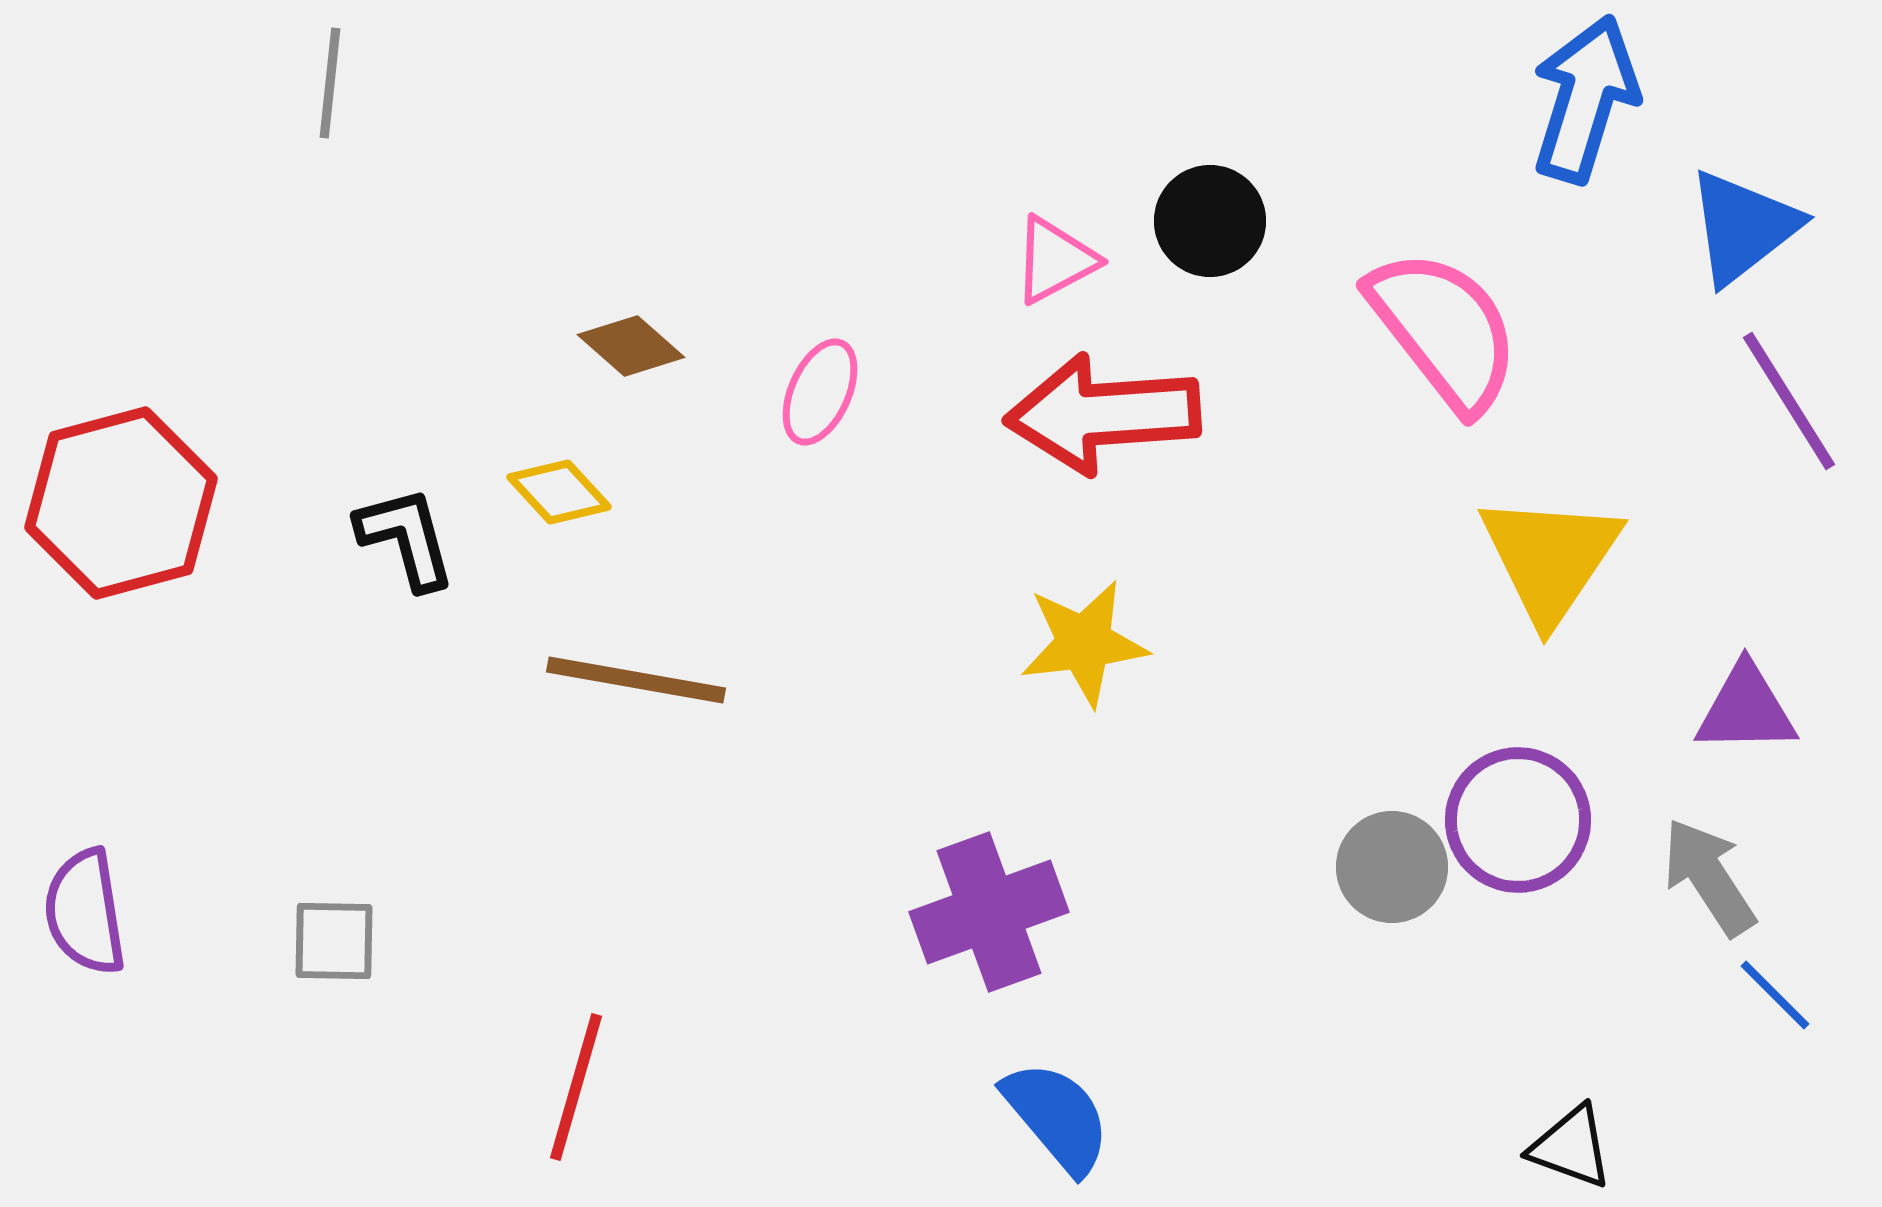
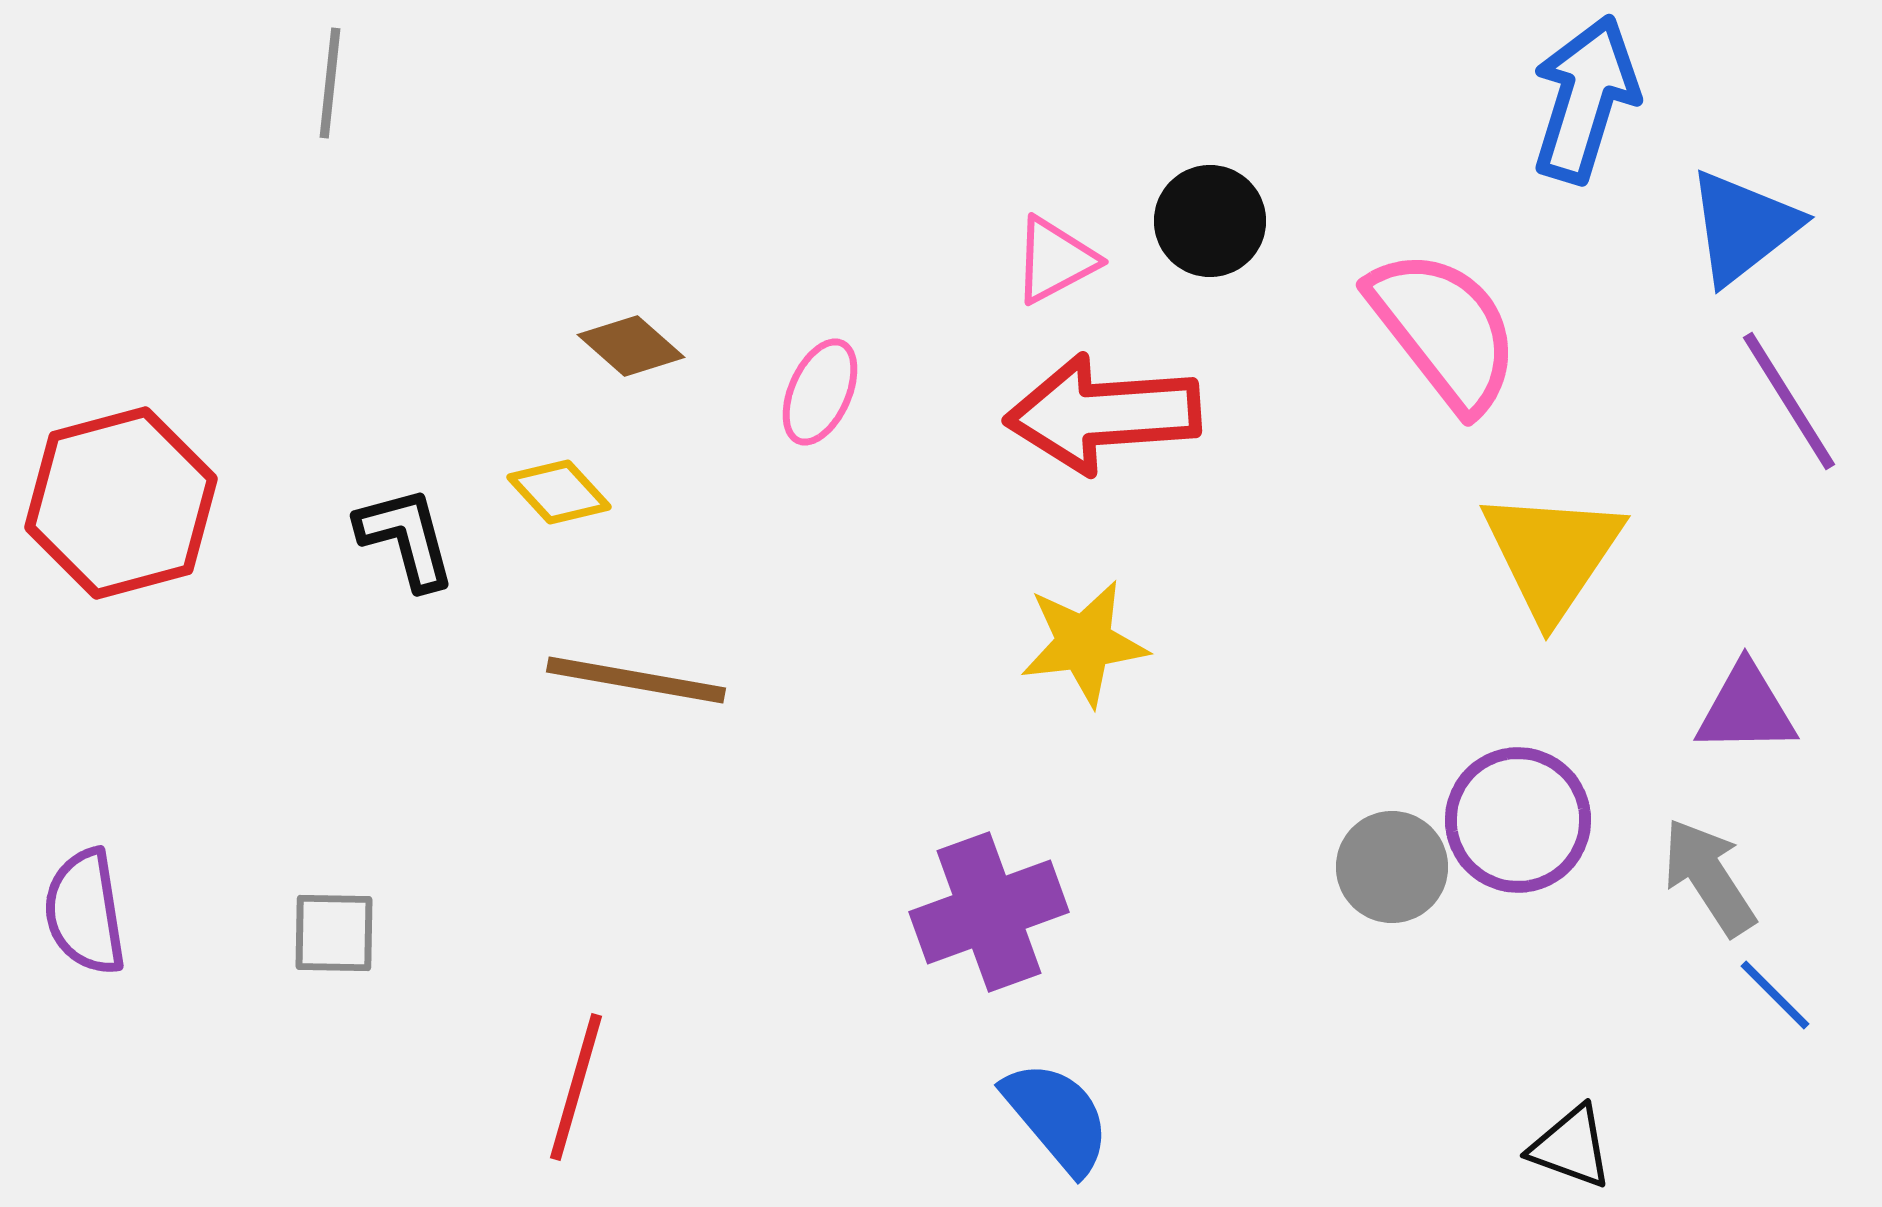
yellow triangle: moved 2 px right, 4 px up
gray square: moved 8 px up
